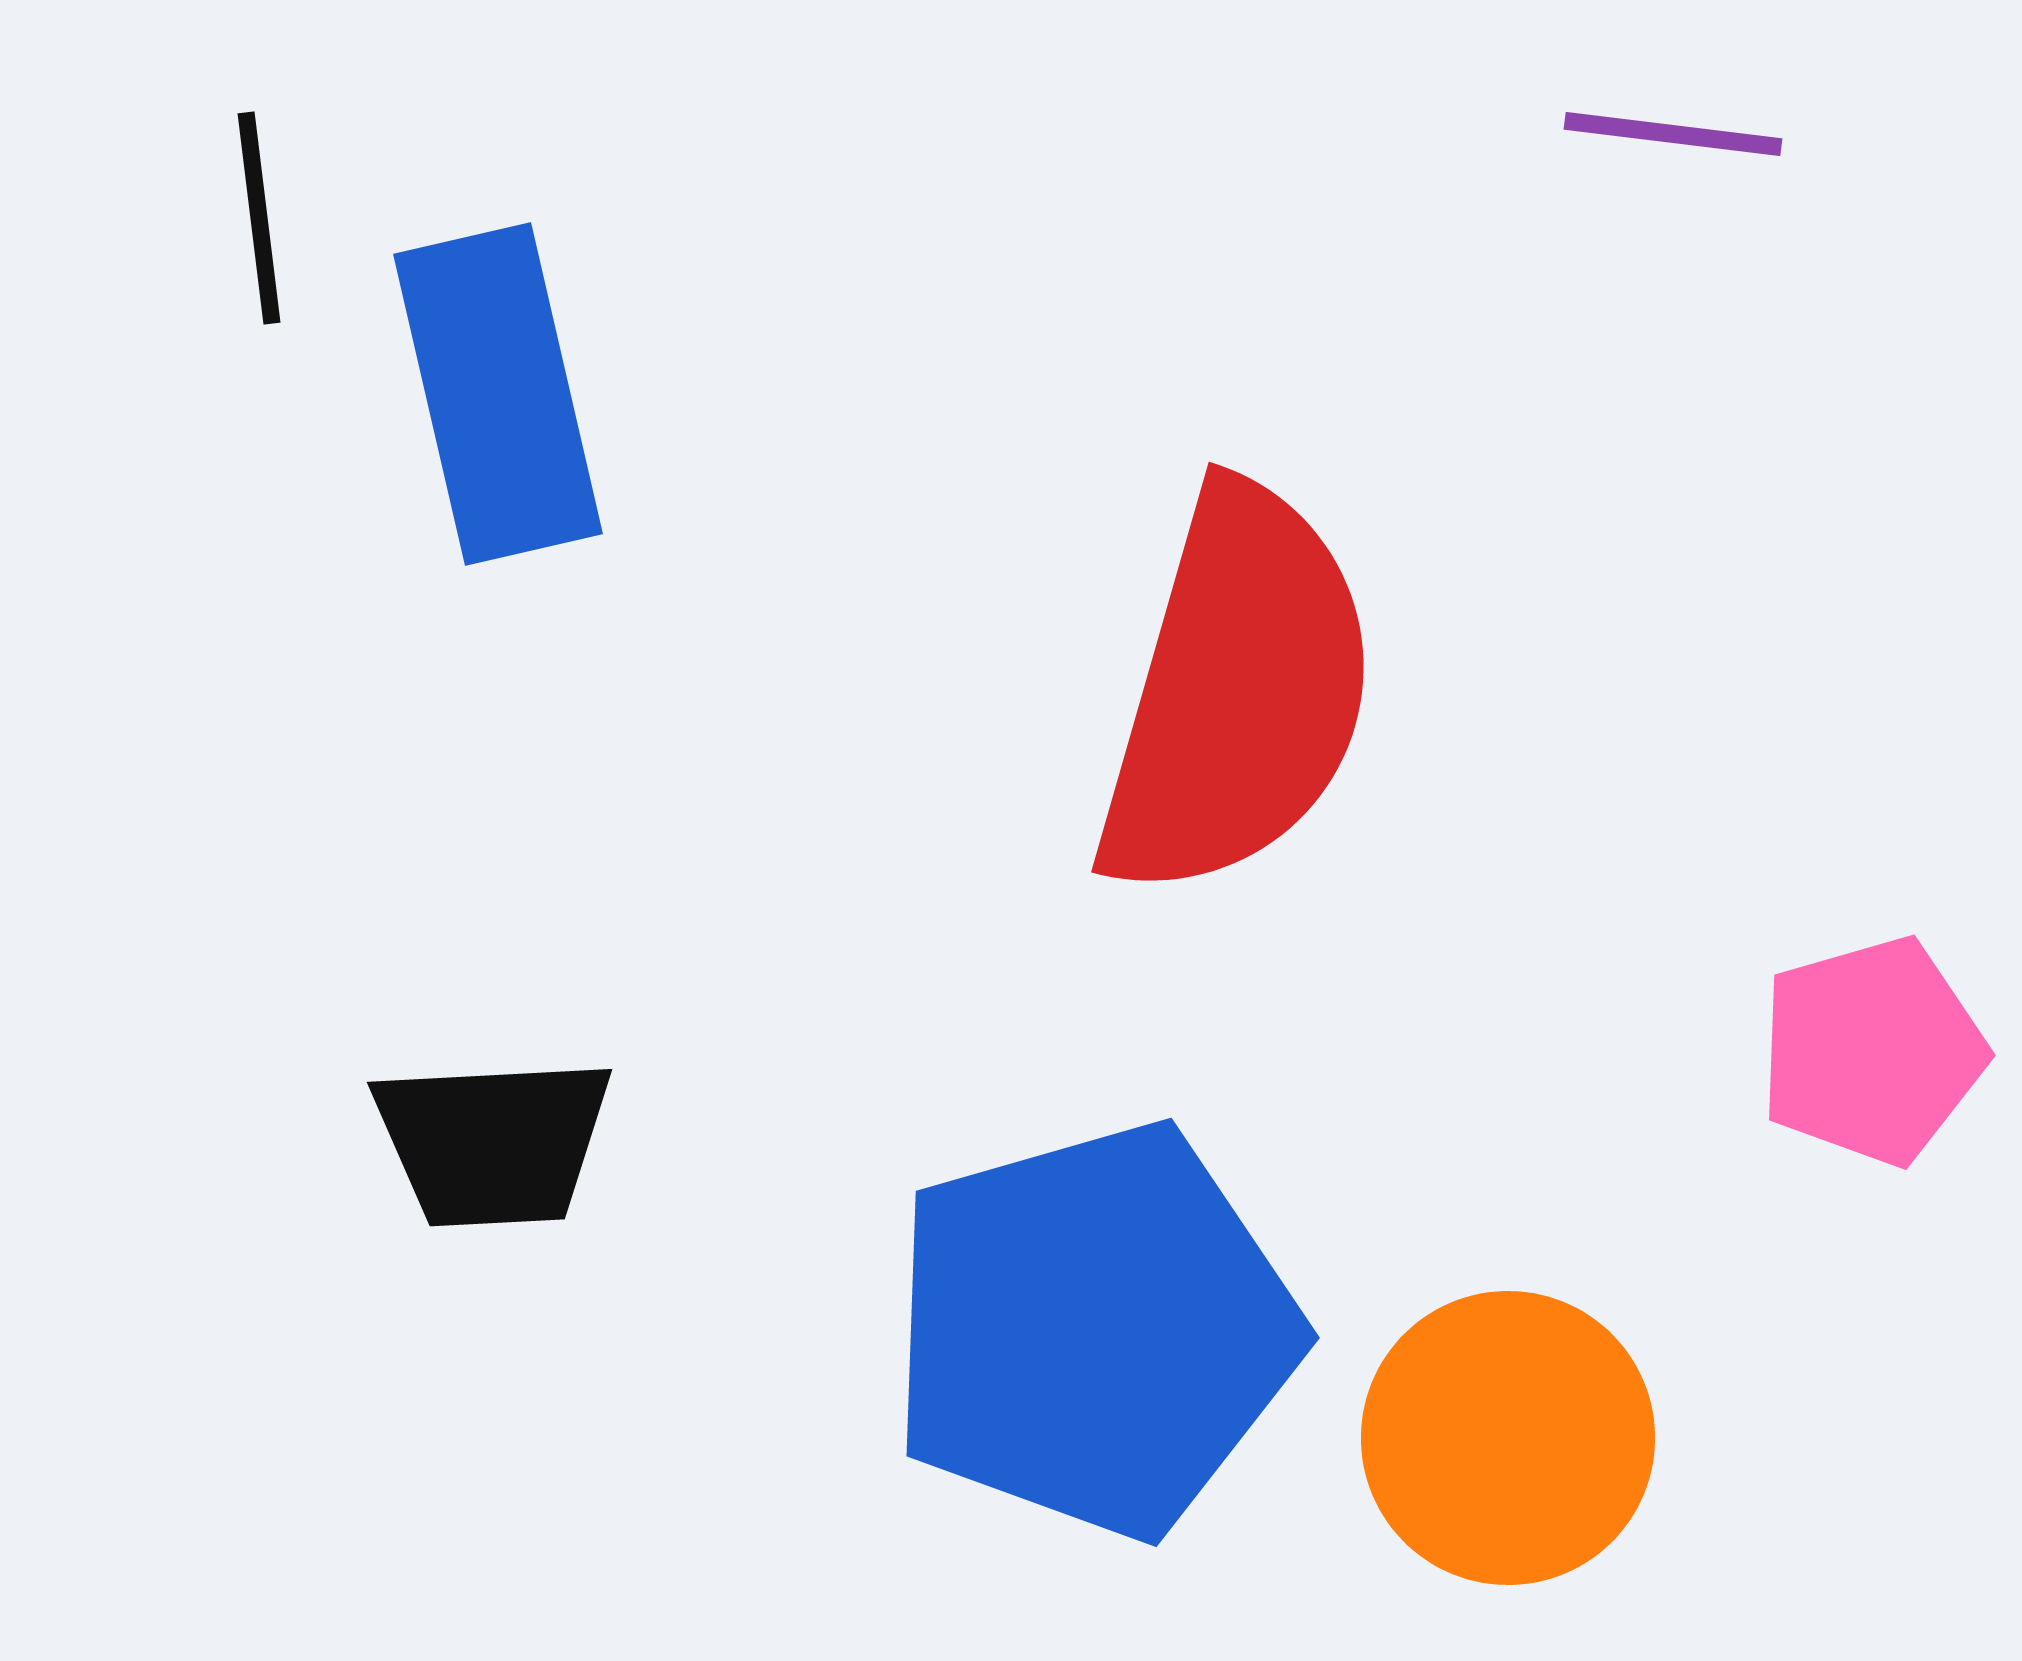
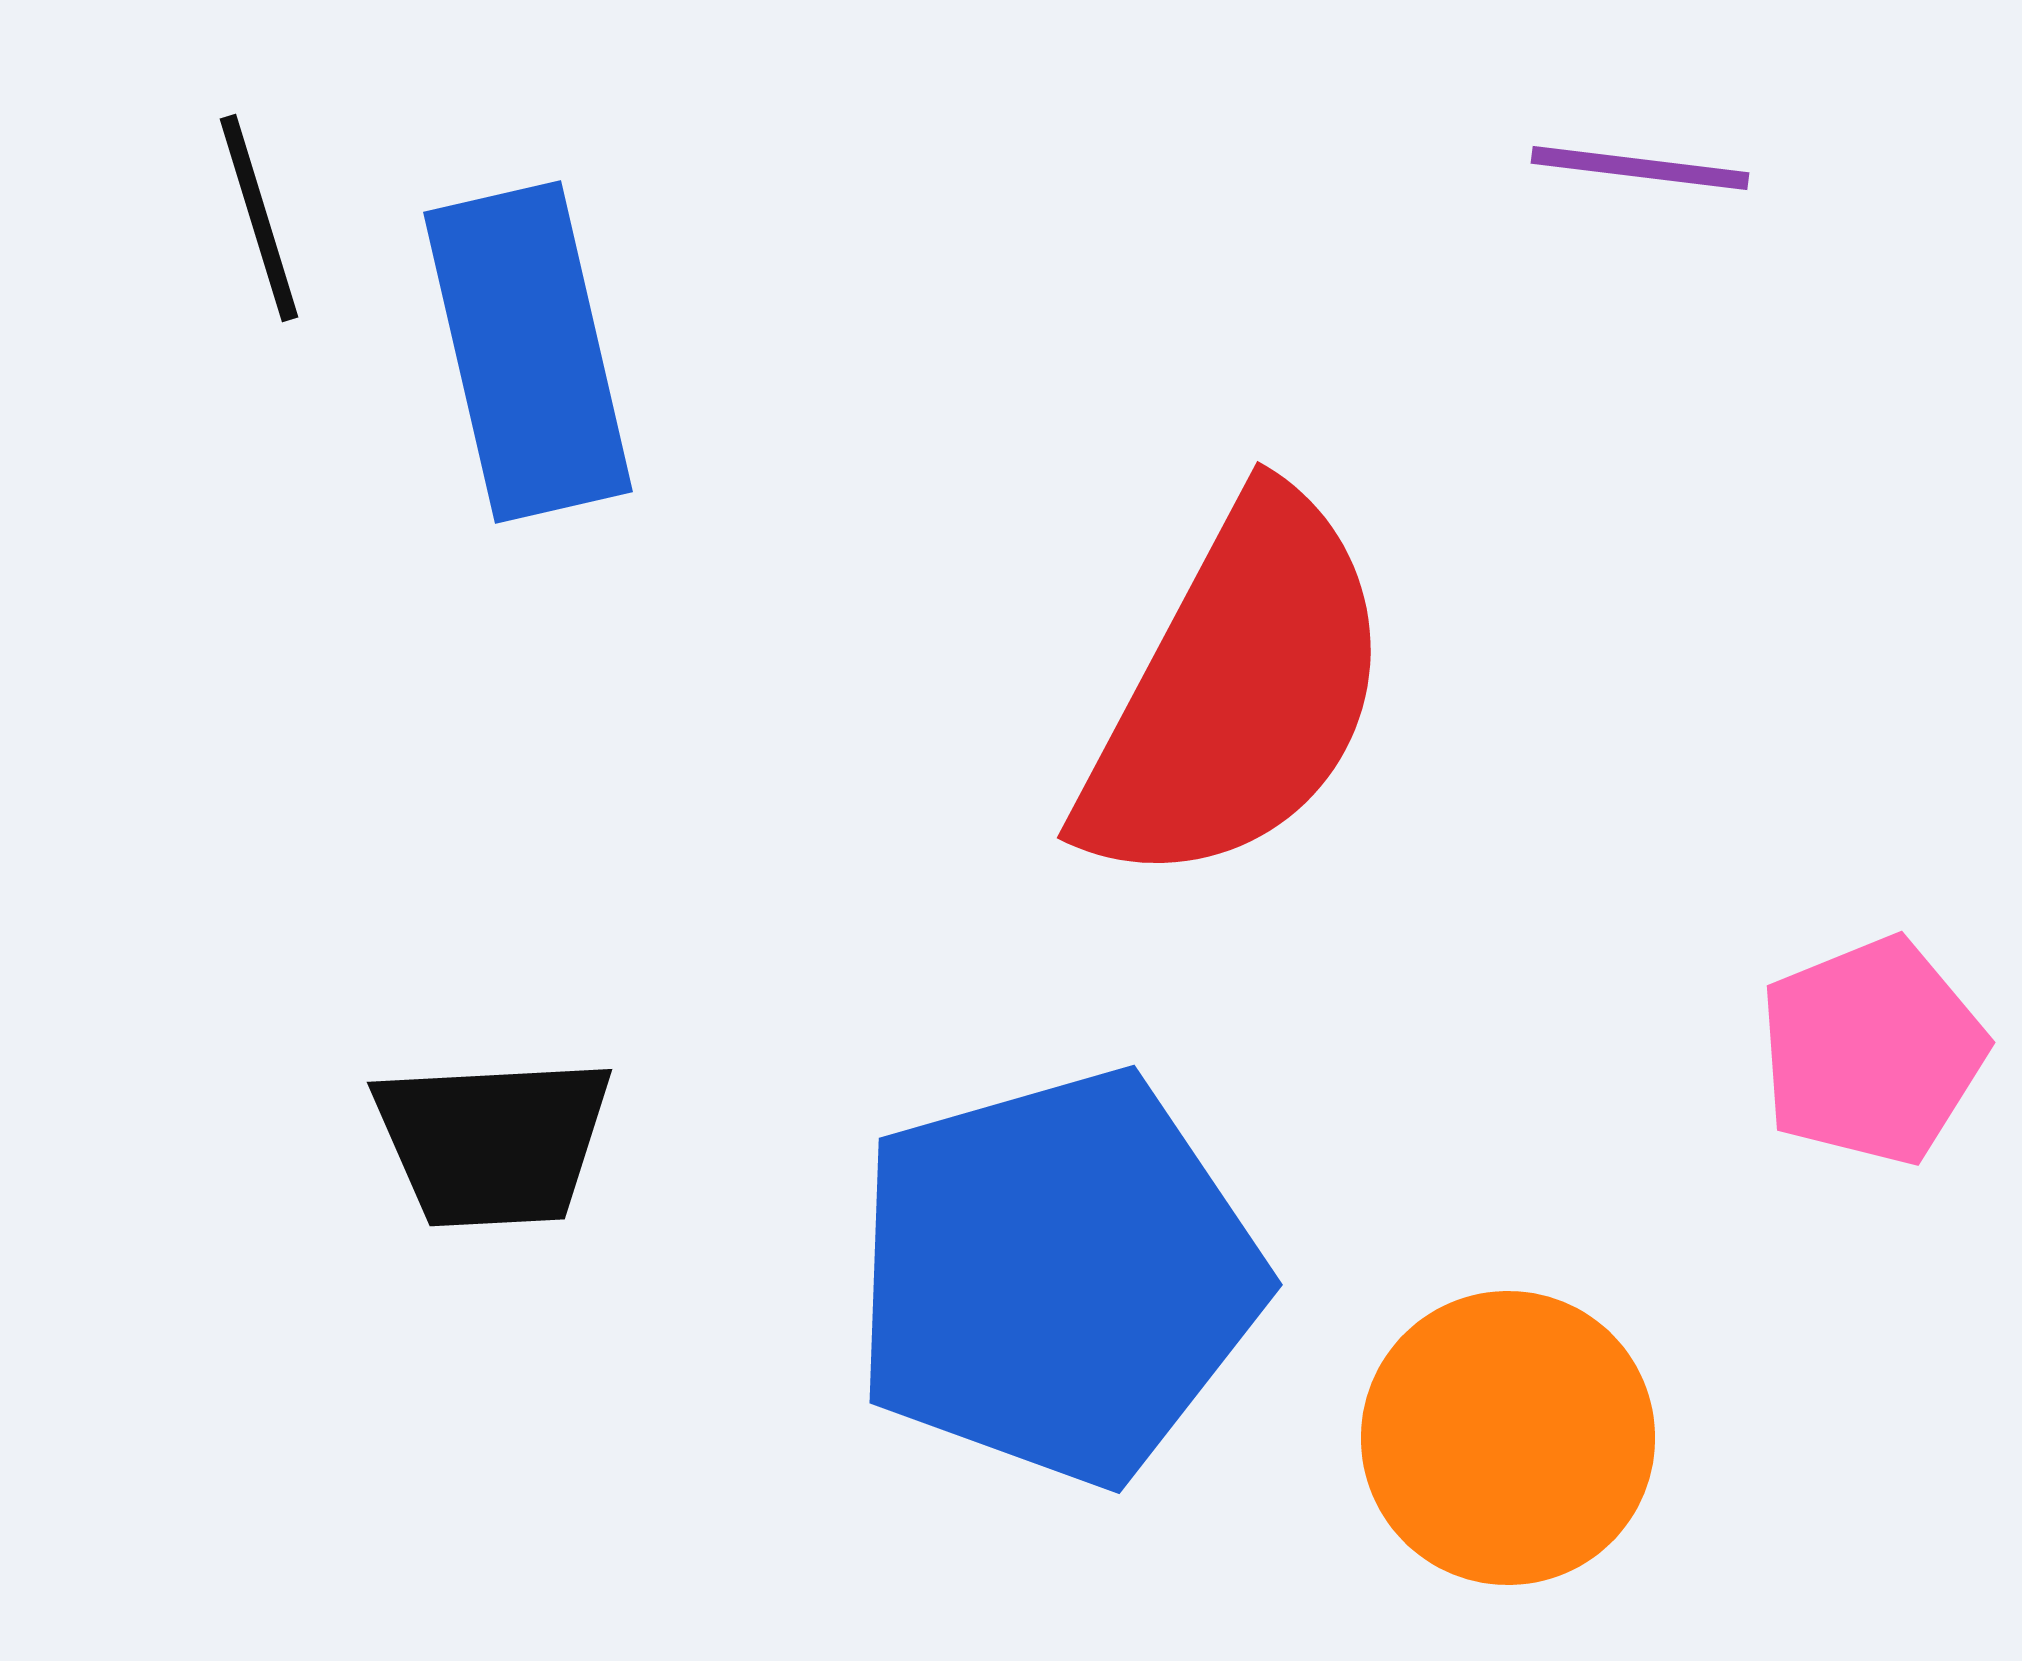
purple line: moved 33 px left, 34 px down
black line: rotated 10 degrees counterclockwise
blue rectangle: moved 30 px right, 42 px up
red semicircle: rotated 12 degrees clockwise
pink pentagon: rotated 6 degrees counterclockwise
blue pentagon: moved 37 px left, 53 px up
